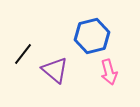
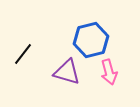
blue hexagon: moved 1 px left, 4 px down
purple triangle: moved 12 px right, 2 px down; rotated 24 degrees counterclockwise
